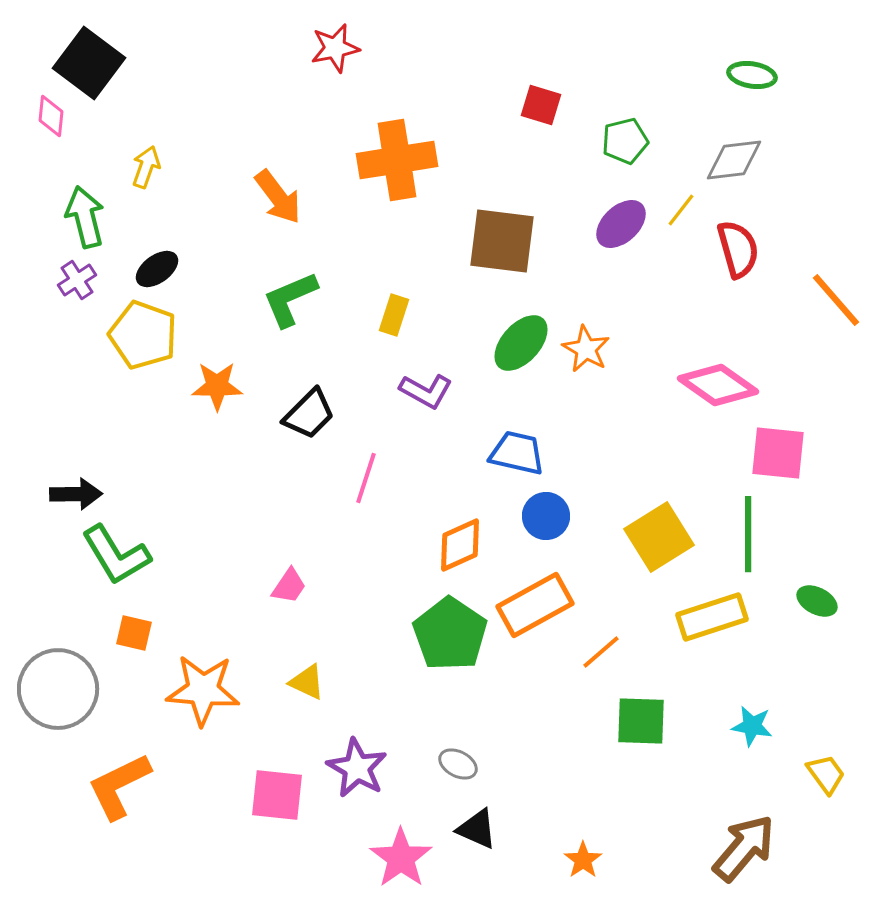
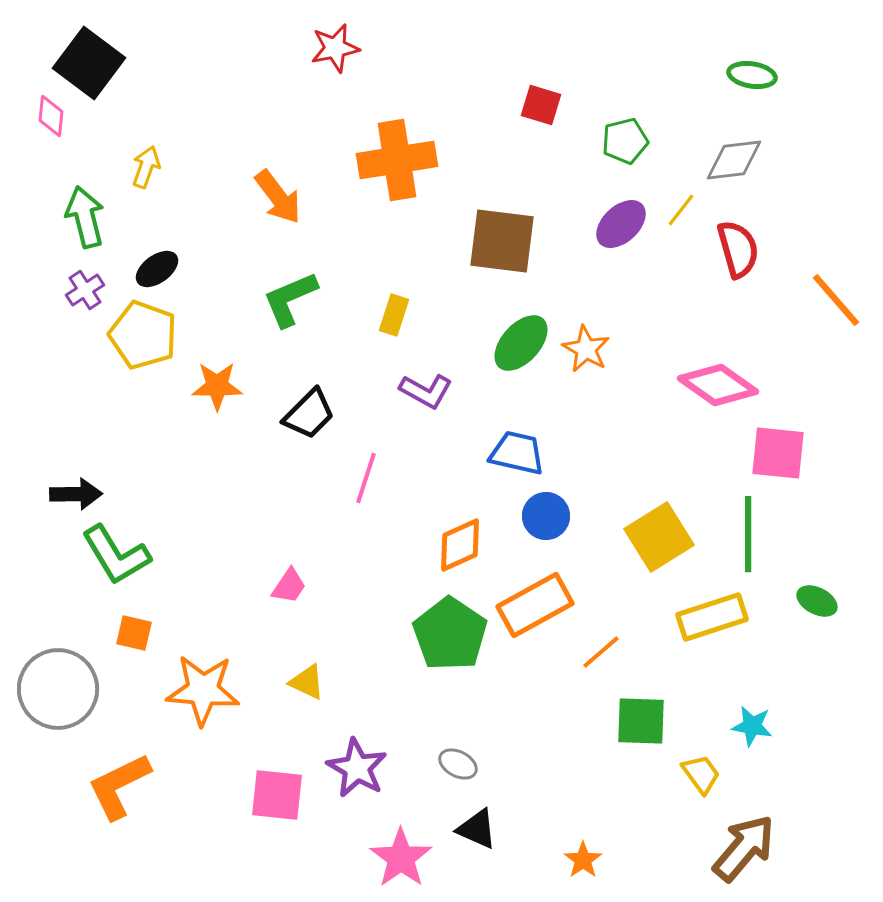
purple cross at (77, 280): moved 8 px right, 10 px down
yellow trapezoid at (826, 774): moved 125 px left
